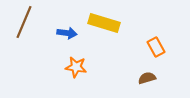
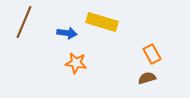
yellow rectangle: moved 2 px left, 1 px up
orange rectangle: moved 4 px left, 7 px down
orange star: moved 4 px up
